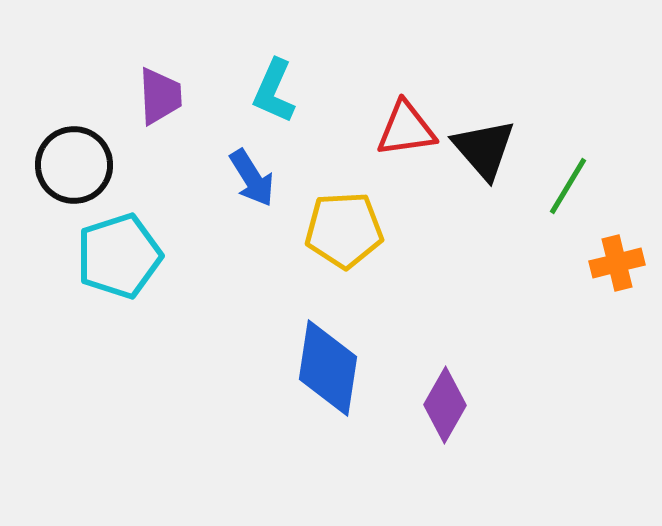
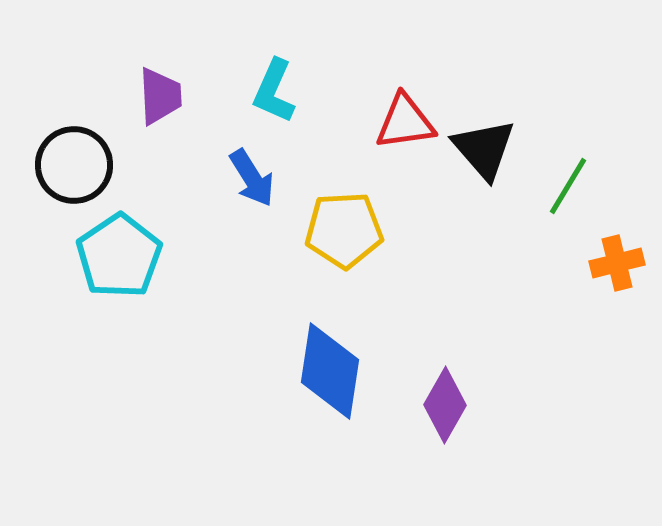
red triangle: moved 1 px left, 7 px up
cyan pentagon: rotated 16 degrees counterclockwise
blue diamond: moved 2 px right, 3 px down
